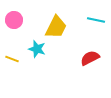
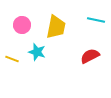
pink circle: moved 8 px right, 5 px down
yellow trapezoid: rotated 15 degrees counterclockwise
cyan star: moved 3 px down
red semicircle: moved 2 px up
